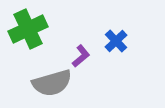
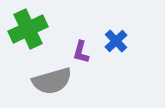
purple L-shape: moved 4 px up; rotated 145 degrees clockwise
gray semicircle: moved 2 px up
